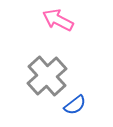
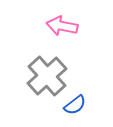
pink arrow: moved 4 px right, 6 px down; rotated 16 degrees counterclockwise
